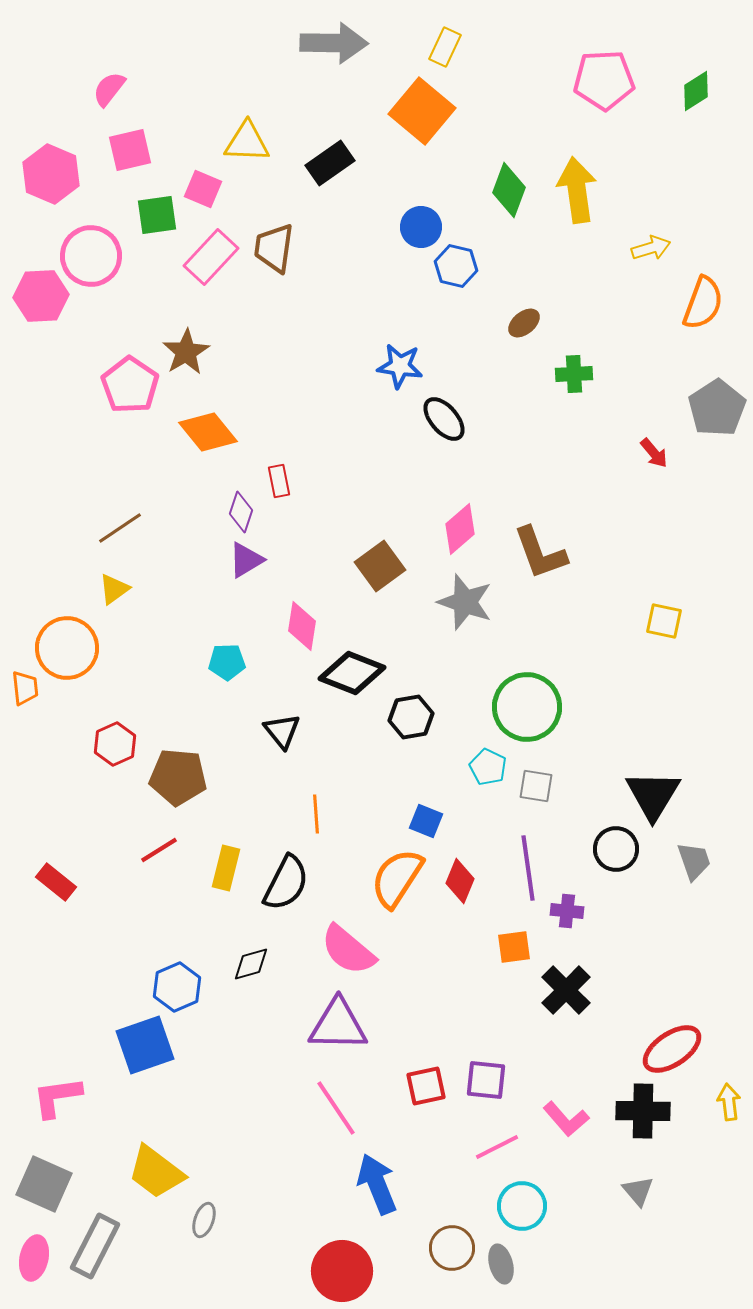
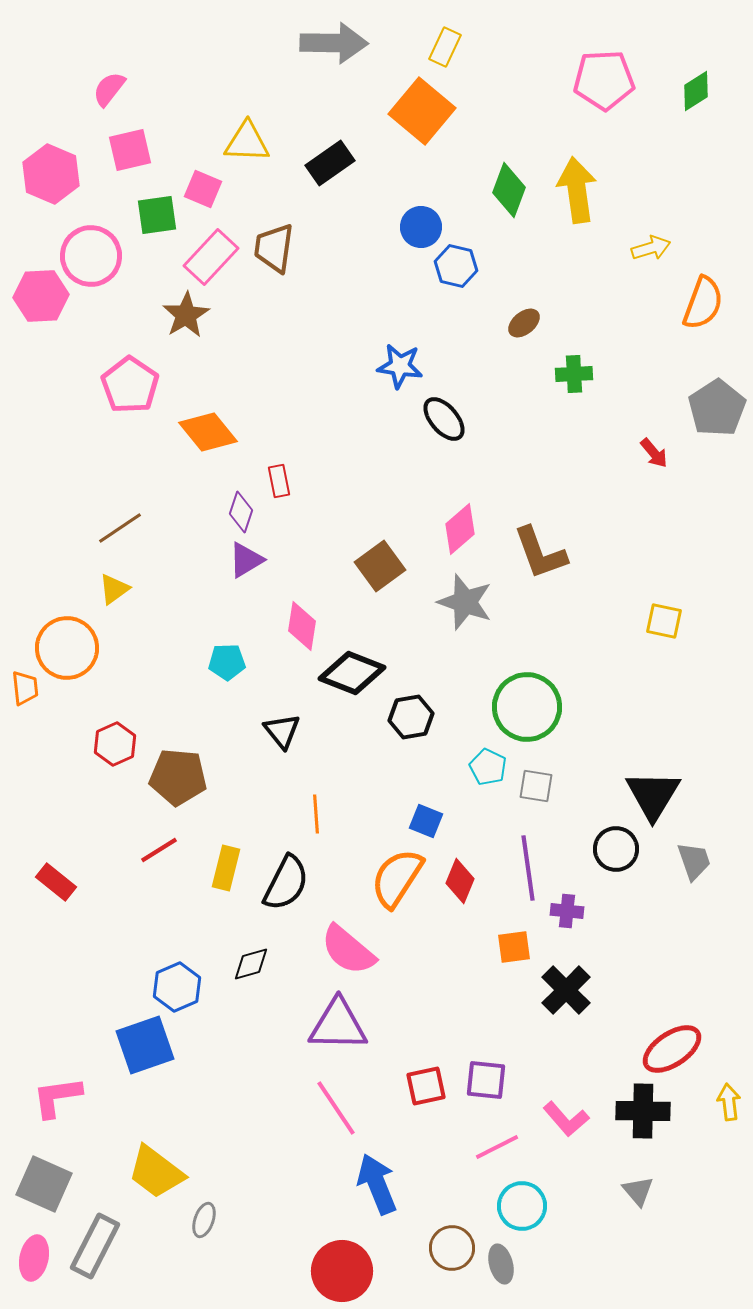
brown star at (186, 352): moved 37 px up
